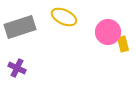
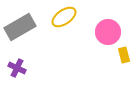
yellow ellipse: rotated 60 degrees counterclockwise
gray rectangle: rotated 12 degrees counterclockwise
yellow rectangle: moved 1 px right, 11 px down
